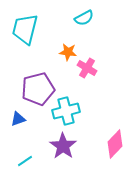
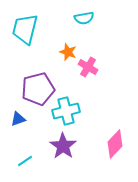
cyan semicircle: rotated 18 degrees clockwise
orange star: rotated 12 degrees clockwise
pink cross: moved 1 px right, 1 px up
